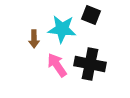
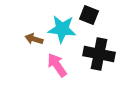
black square: moved 2 px left
brown arrow: rotated 108 degrees clockwise
black cross: moved 9 px right, 10 px up
